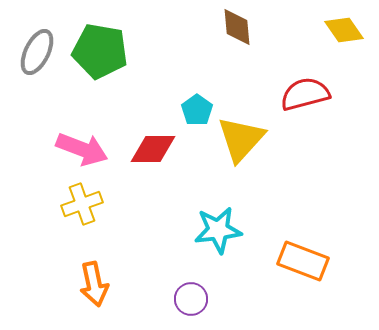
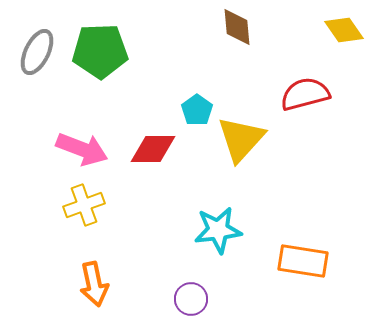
green pentagon: rotated 12 degrees counterclockwise
yellow cross: moved 2 px right, 1 px down
orange rectangle: rotated 12 degrees counterclockwise
